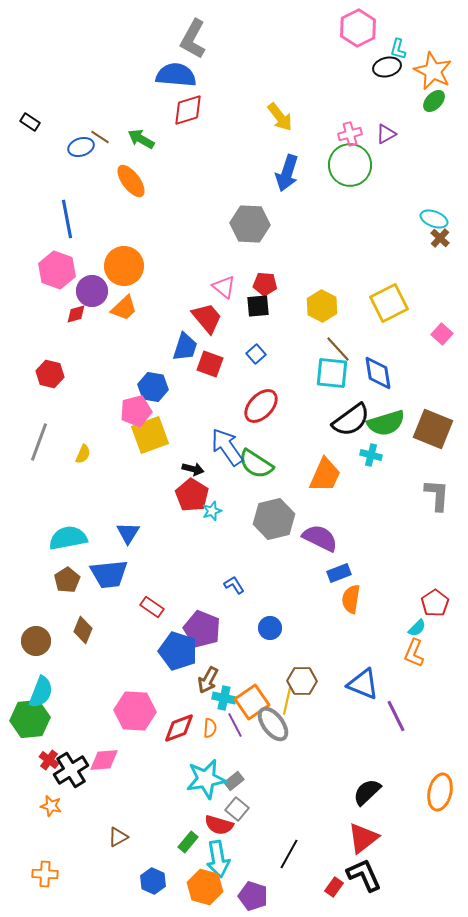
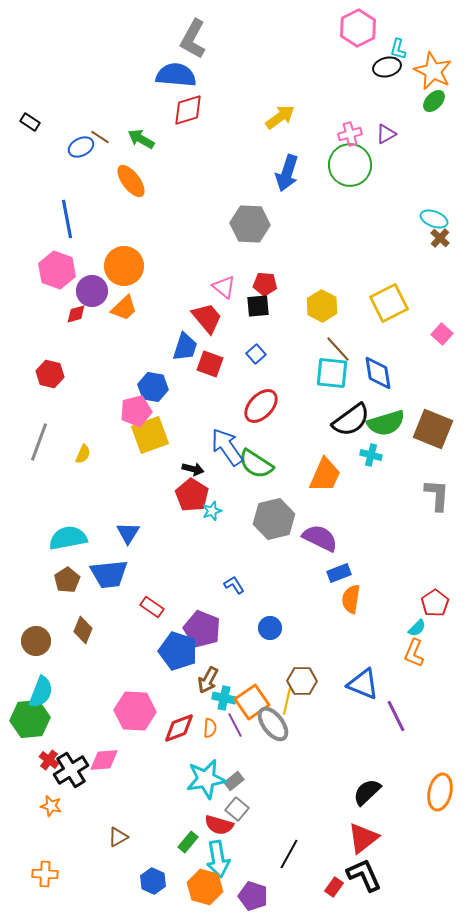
yellow arrow at (280, 117): rotated 88 degrees counterclockwise
blue ellipse at (81, 147): rotated 10 degrees counterclockwise
